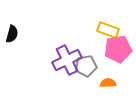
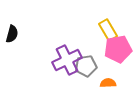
yellow rectangle: rotated 40 degrees clockwise
